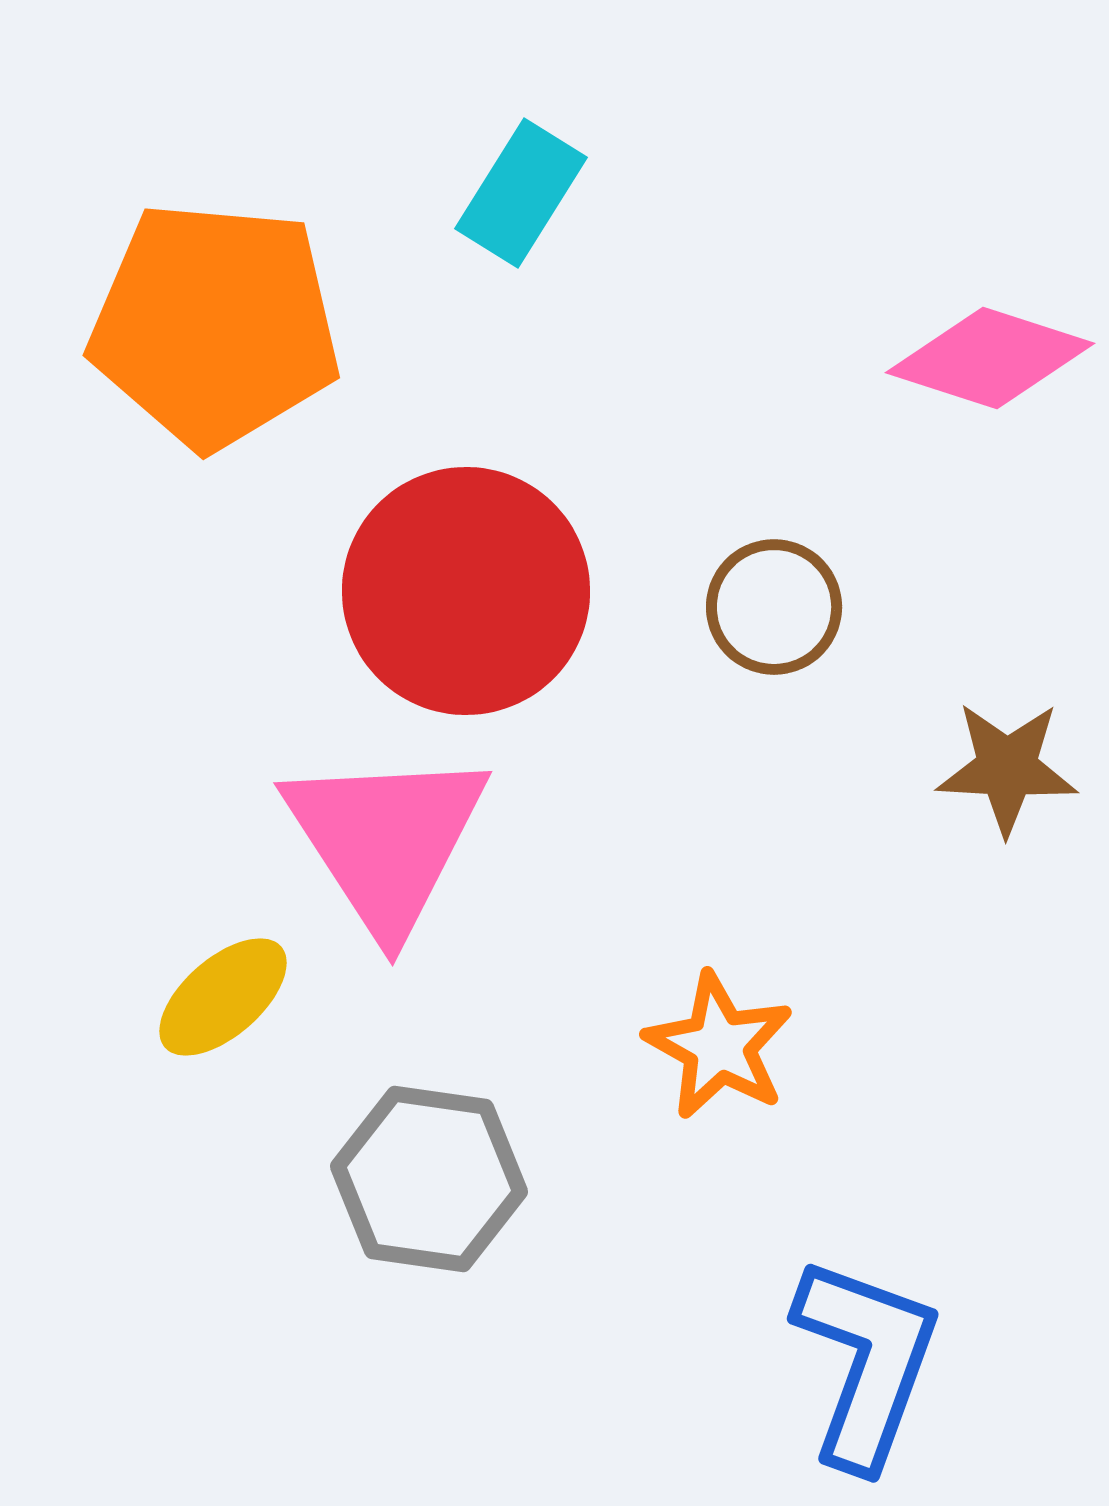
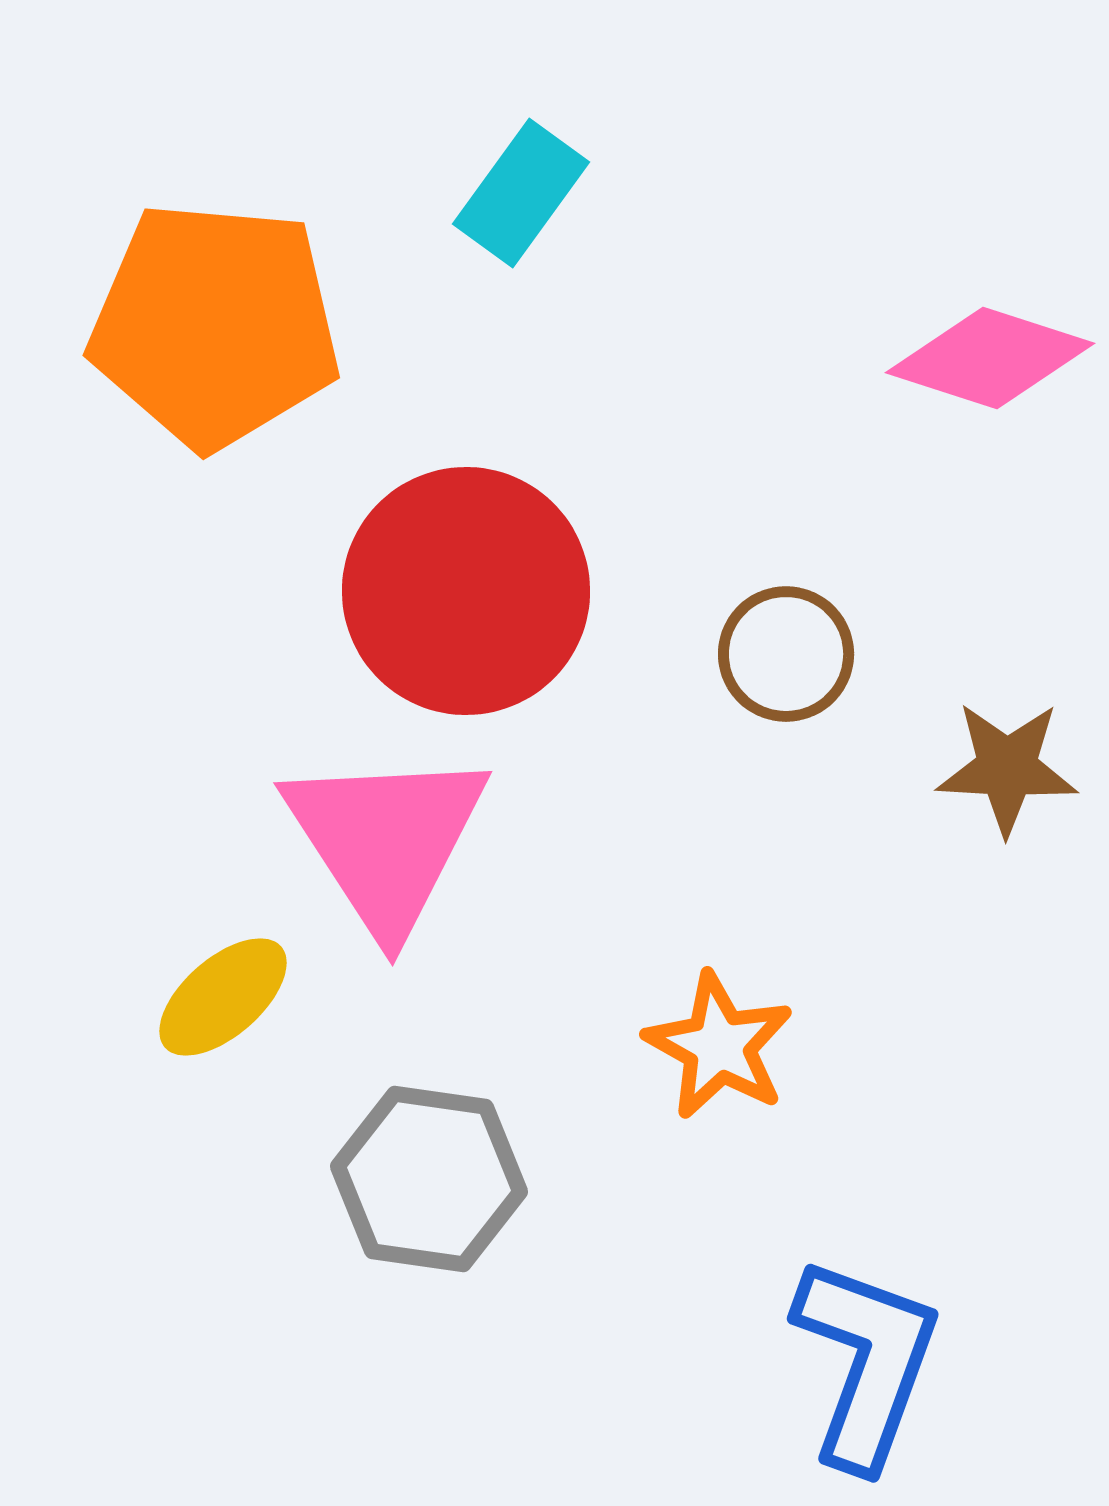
cyan rectangle: rotated 4 degrees clockwise
brown circle: moved 12 px right, 47 px down
